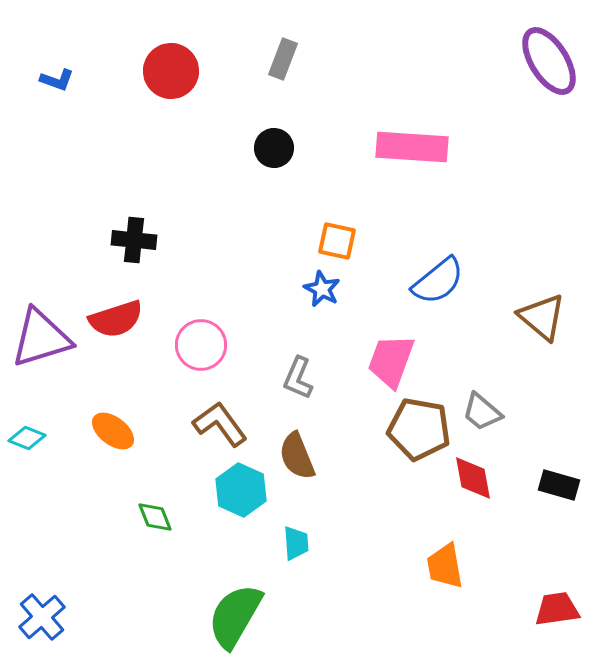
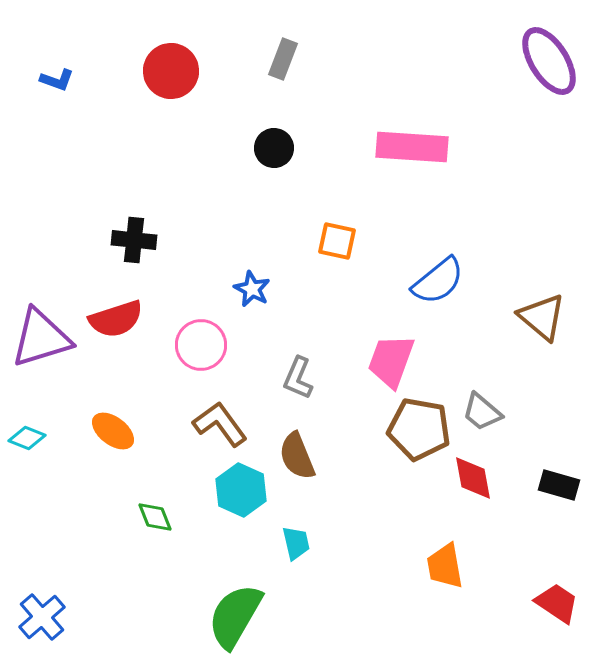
blue star: moved 70 px left
cyan trapezoid: rotated 9 degrees counterclockwise
red trapezoid: moved 6 px up; rotated 42 degrees clockwise
